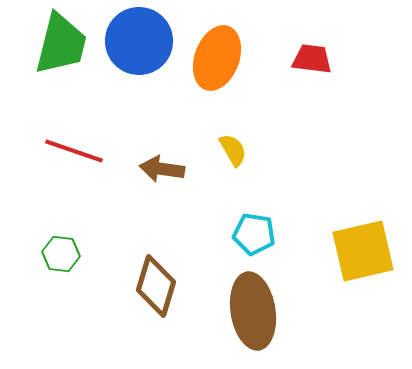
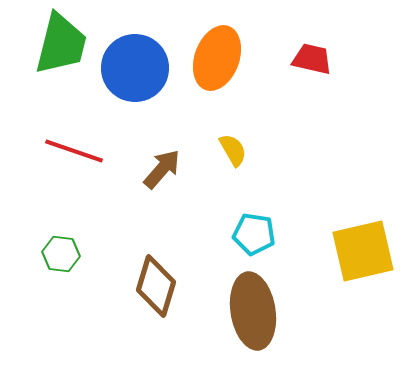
blue circle: moved 4 px left, 27 px down
red trapezoid: rotated 6 degrees clockwise
brown arrow: rotated 123 degrees clockwise
